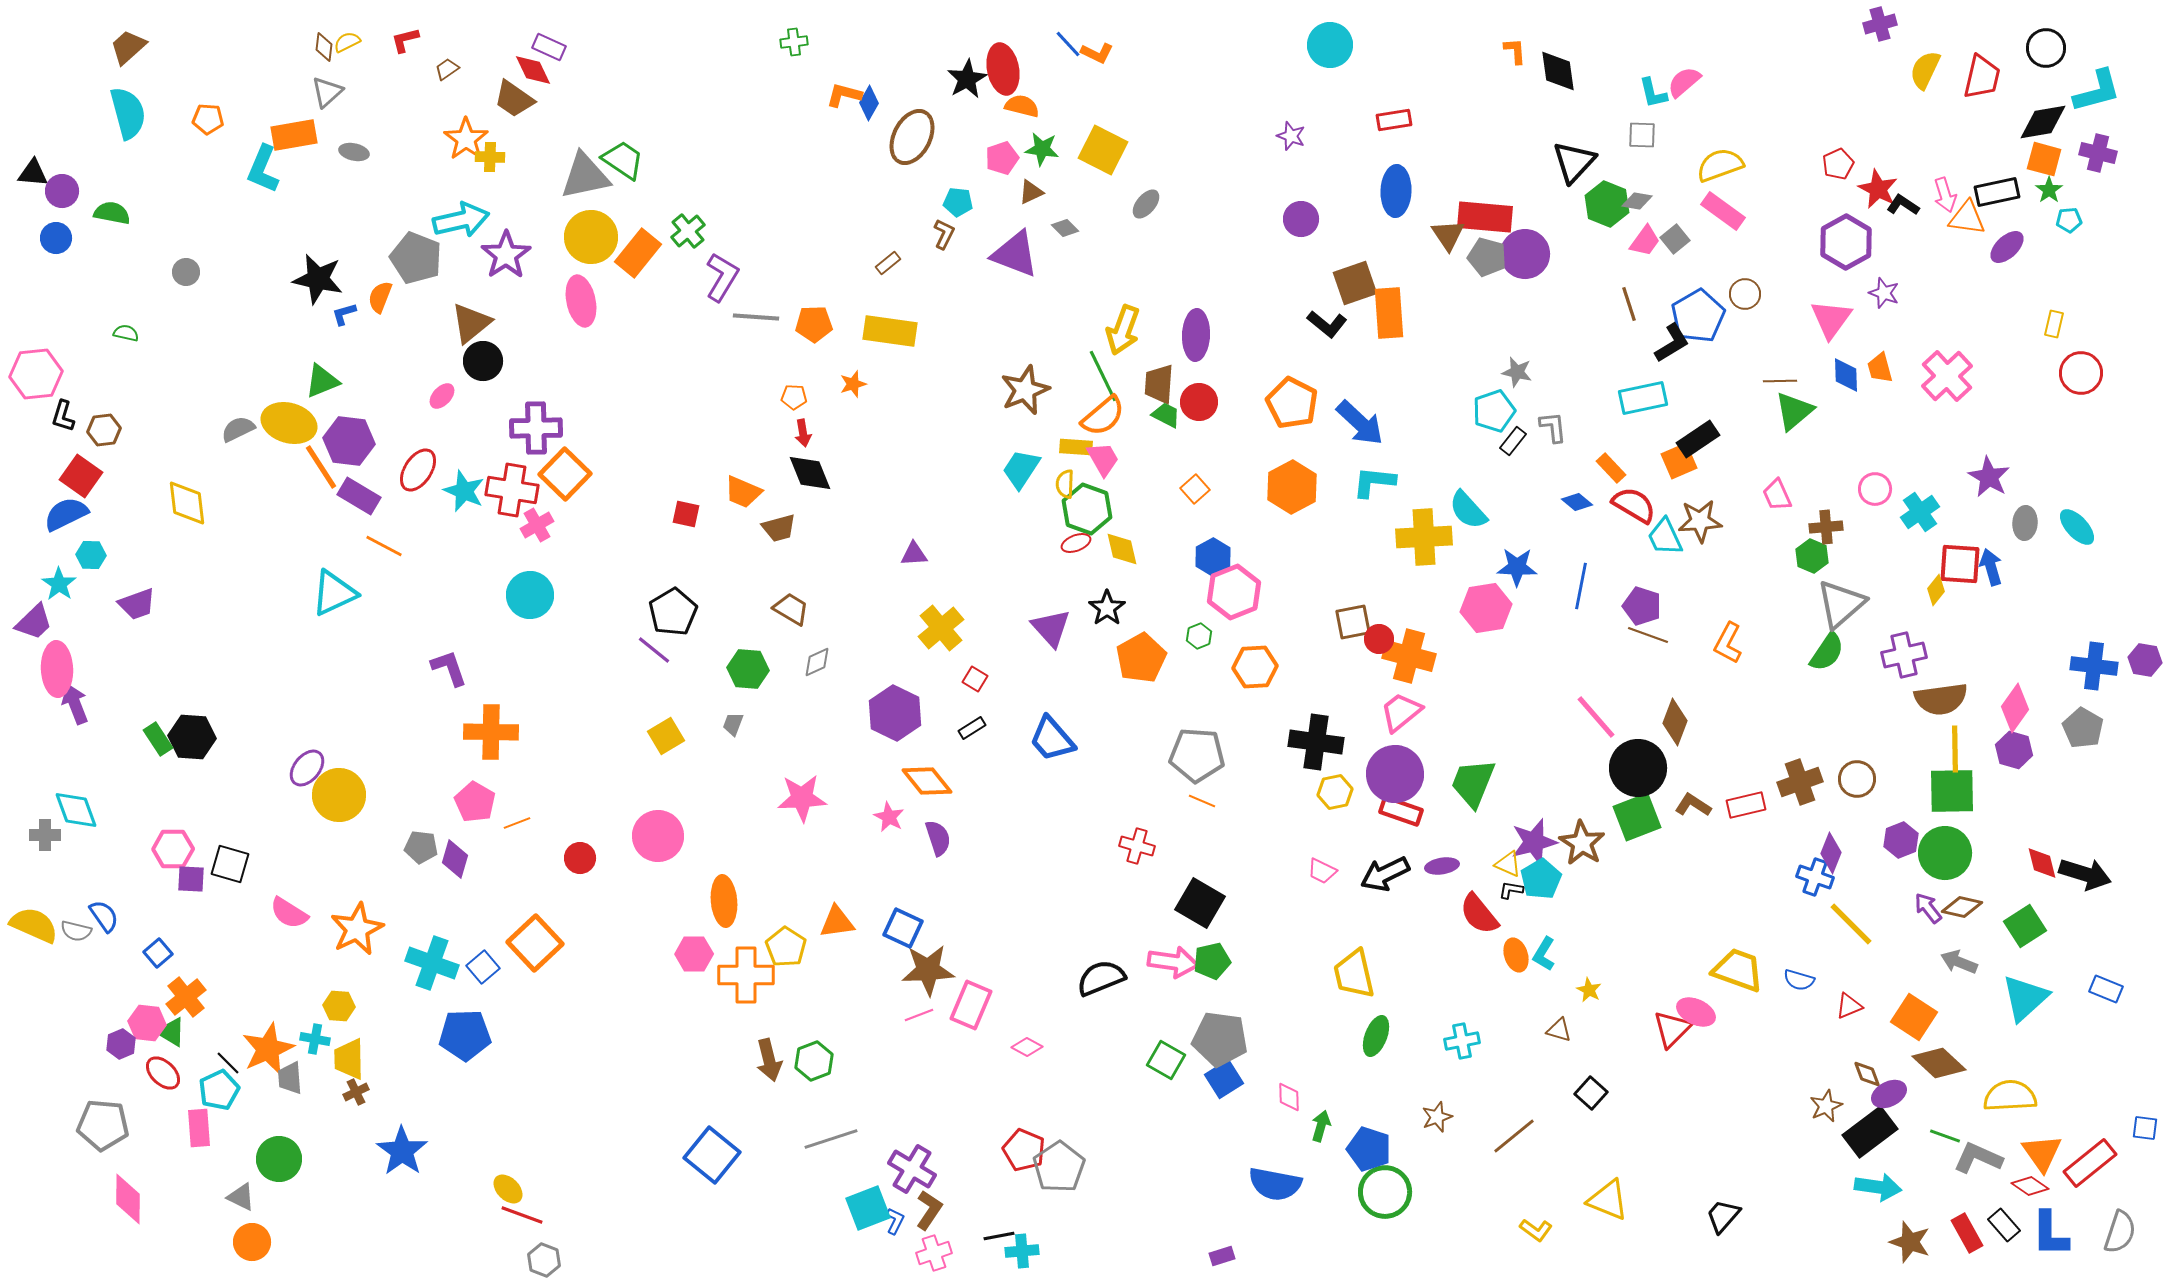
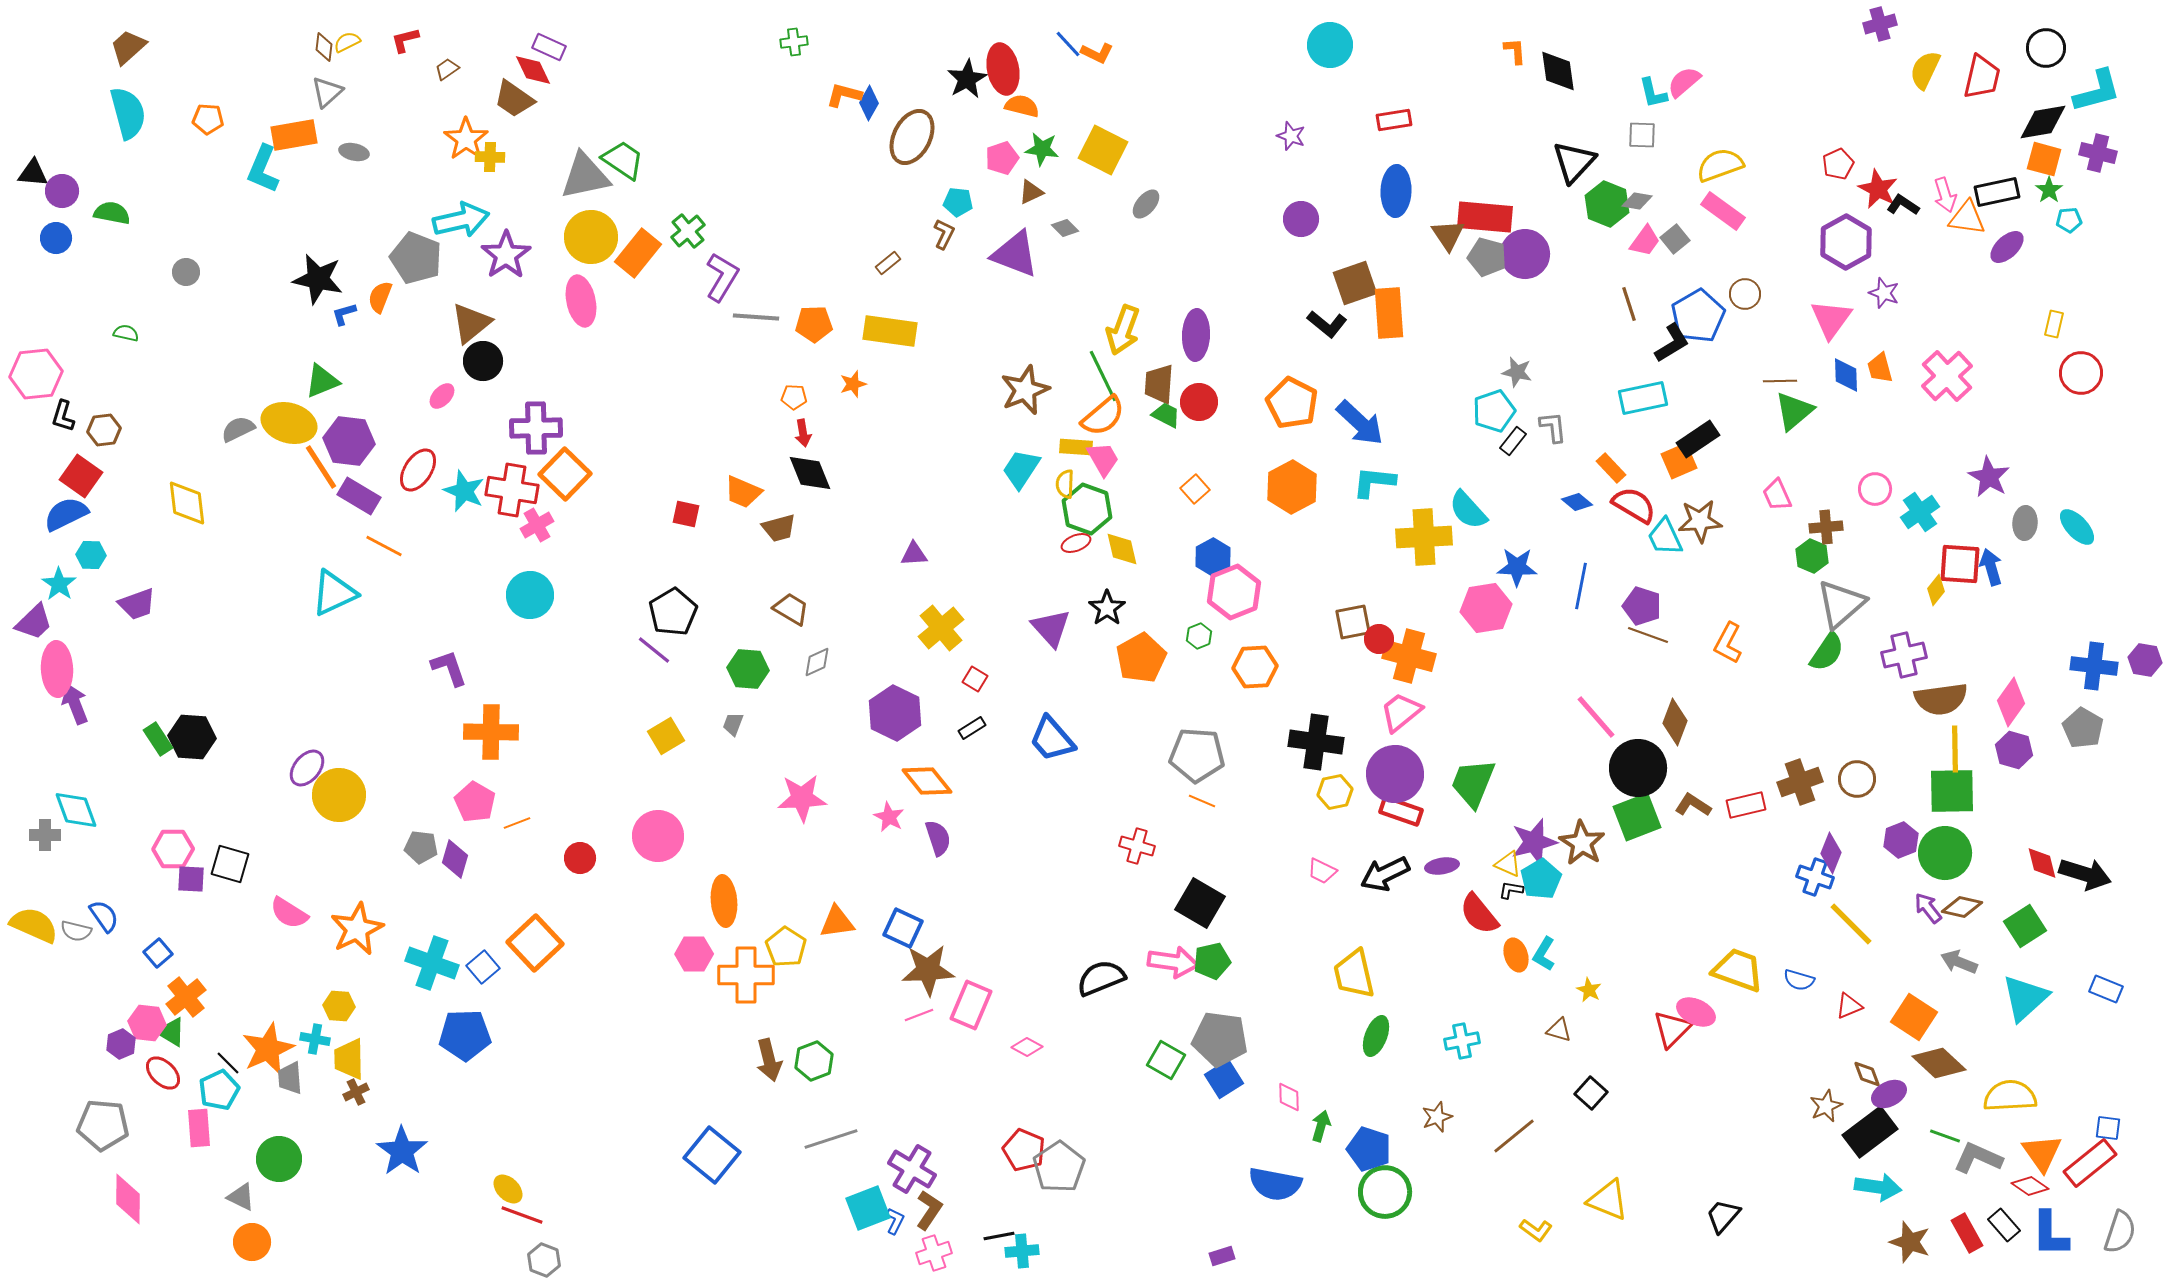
pink diamond at (2015, 708): moved 4 px left, 6 px up
blue square at (2145, 1128): moved 37 px left
